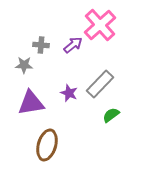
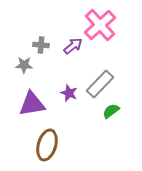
purple arrow: moved 1 px down
purple triangle: moved 1 px right, 1 px down
green semicircle: moved 4 px up
